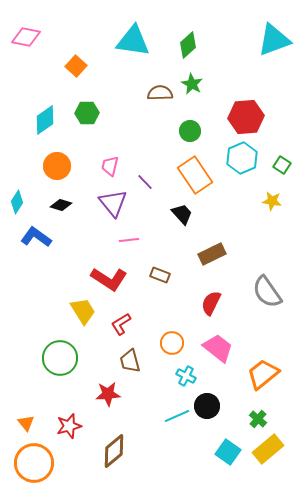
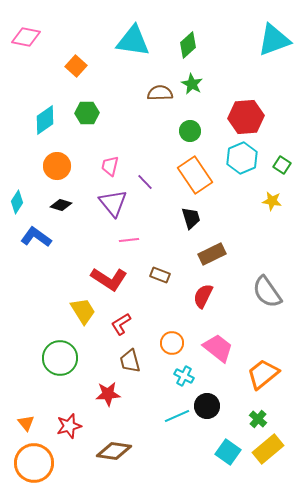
black trapezoid at (182, 214): moved 9 px right, 4 px down; rotated 25 degrees clockwise
red semicircle at (211, 303): moved 8 px left, 7 px up
cyan cross at (186, 376): moved 2 px left
brown diamond at (114, 451): rotated 48 degrees clockwise
